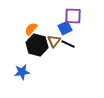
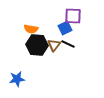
orange semicircle: rotated 120 degrees counterclockwise
brown triangle: moved 4 px down
black hexagon: rotated 10 degrees counterclockwise
blue star: moved 5 px left, 7 px down
